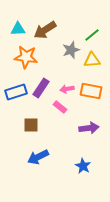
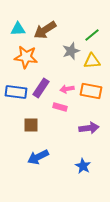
gray star: moved 1 px down
yellow triangle: moved 1 px down
blue rectangle: rotated 25 degrees clockwise
pink rectangle: rotated 24 degrees counterclockwise
